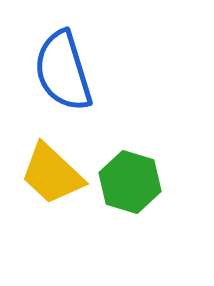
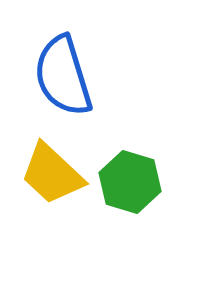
blue semicircle: moved 5 px down
